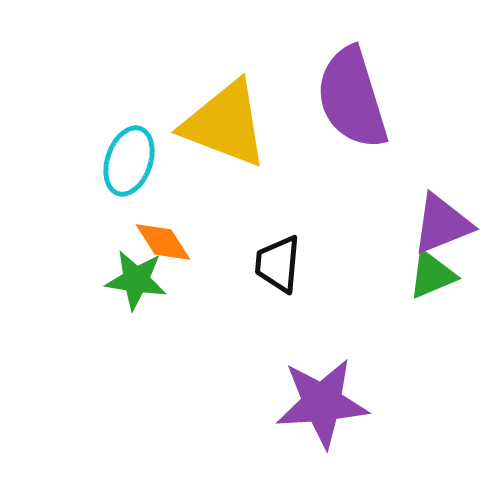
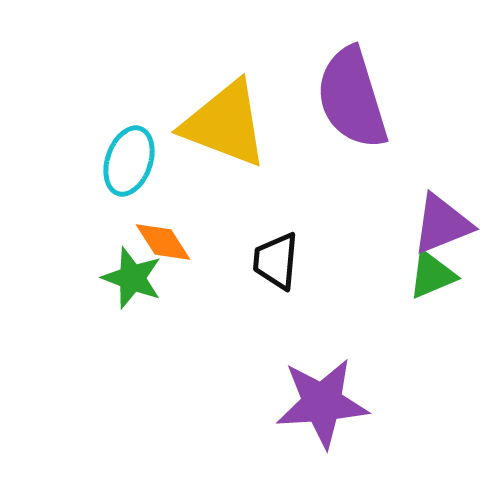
black trapezoid: moved 2 px left, 3 px up
green star: moved 4 px left, 2 px up; rotated 12 degrees clockwise
